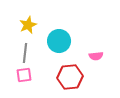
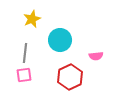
yellow star: moved 4 px right, 6 px up
cyan circle: moved 1 px right, 1 px up
red hexagon: rotated 20 degrees counterclockwise
